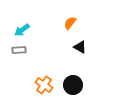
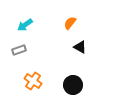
cyan arrow: moved 3 px right, 5 px up
gray rectangle: rotated 16 degrees counterclockwise
orange cross: moved 11 px left, 4 px up
